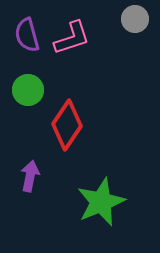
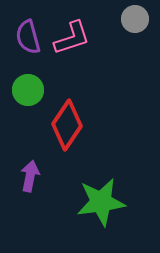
purple semicircle: moved 1 px right, 2 px down
green star: rotated 15 degrees clockwise
